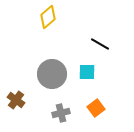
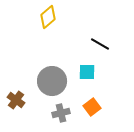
gray circle: moved 7 px down
orange square: moved 4 px left, 1 px up
